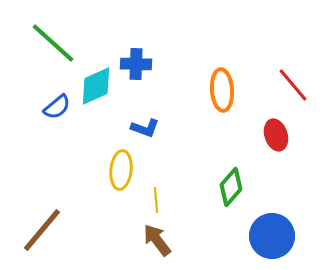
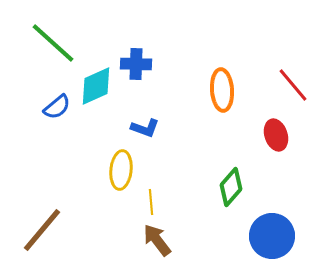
yellow line: moved 5 px left, 2 px down
